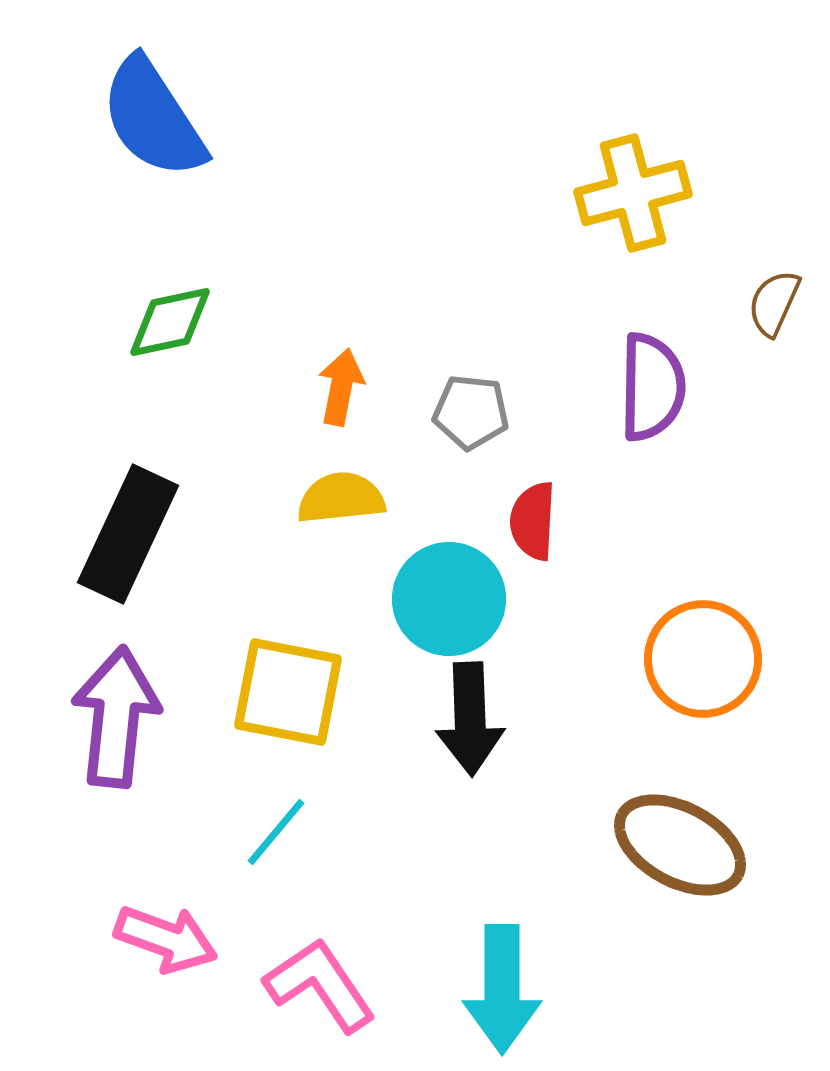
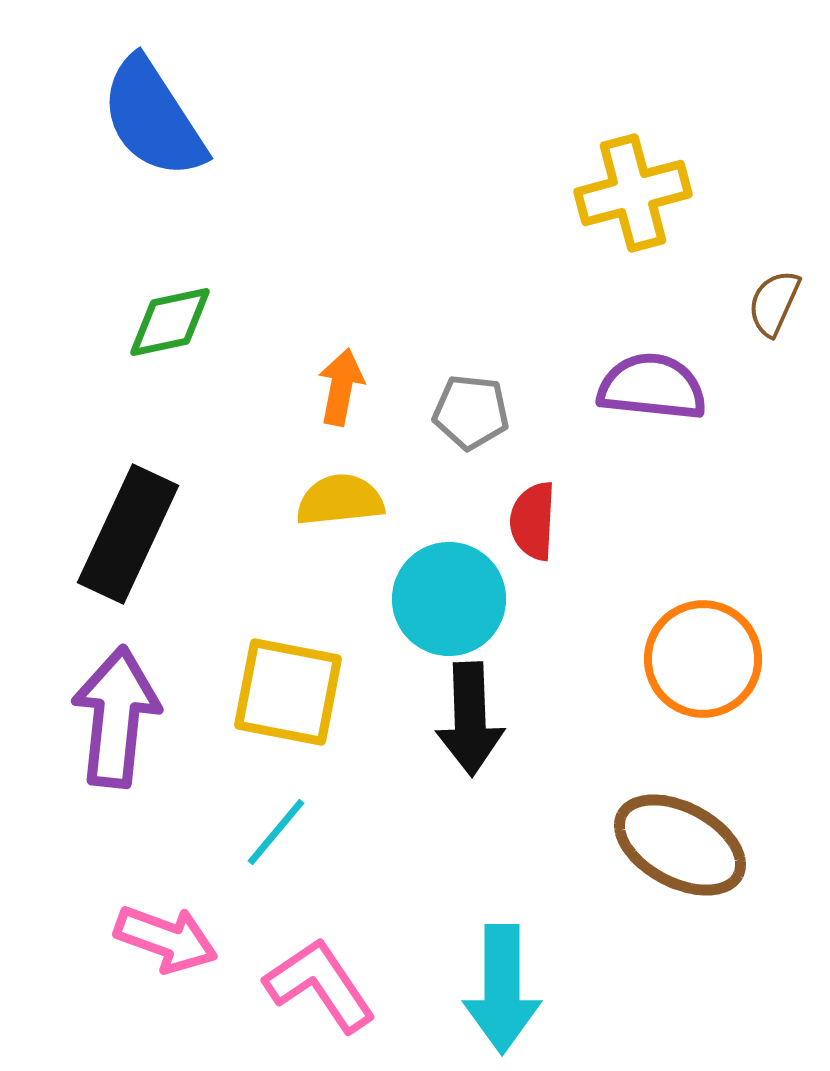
purple semicircle: rotated 85 degrees counterclockwise
yellow semicircle: moved 1 px left, 2 px down
